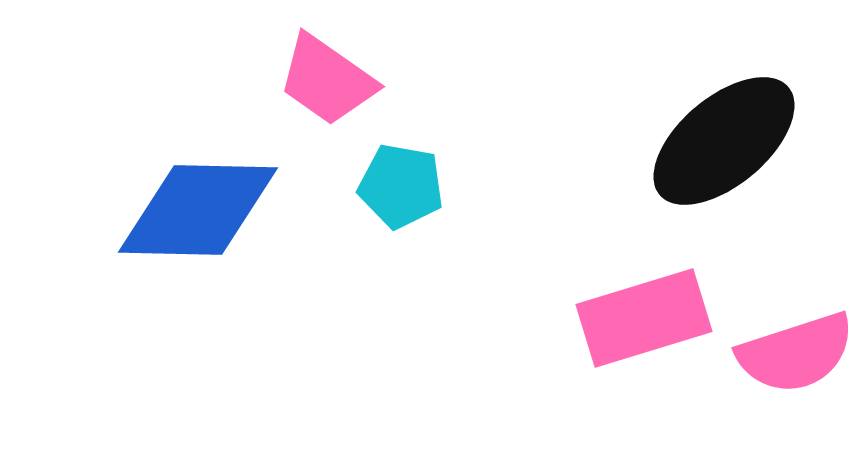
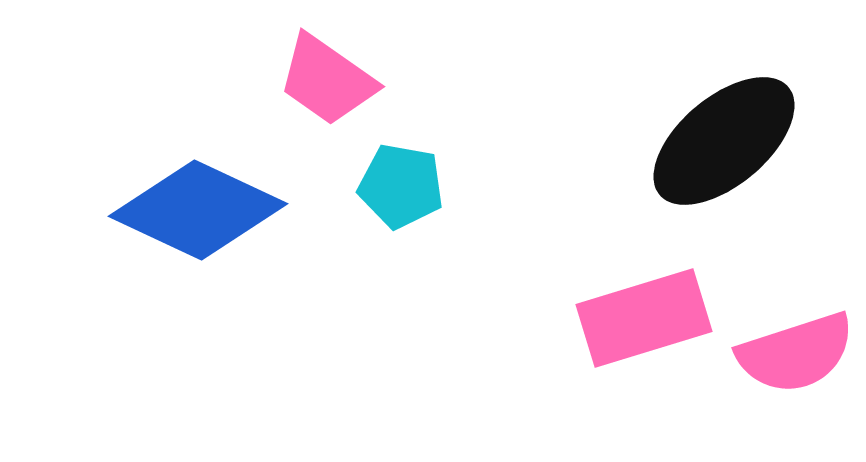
blue diamond: rotated 24 degrees clockwise
